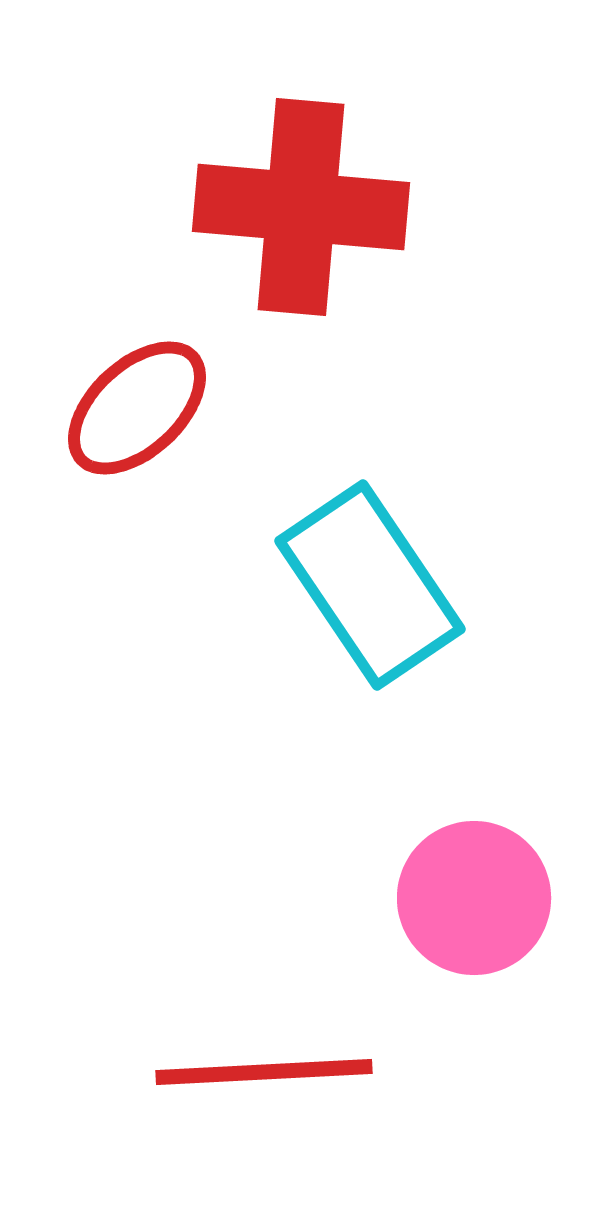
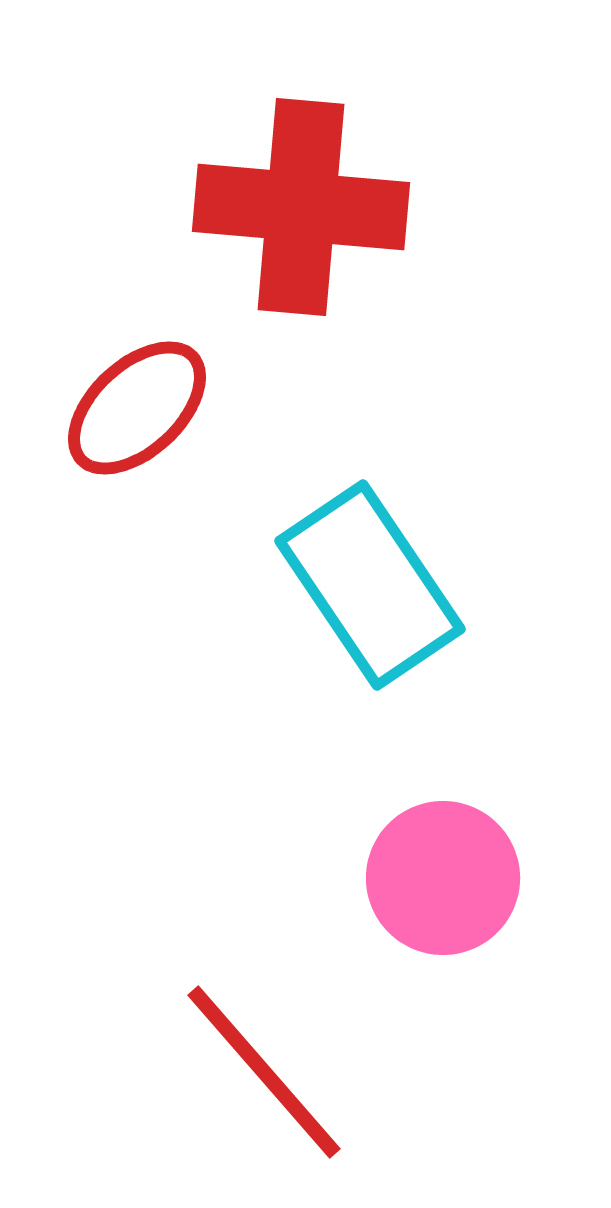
pink circle: moved 31 px left, 20 px up
red line: rotated 52 degrees clockwise
